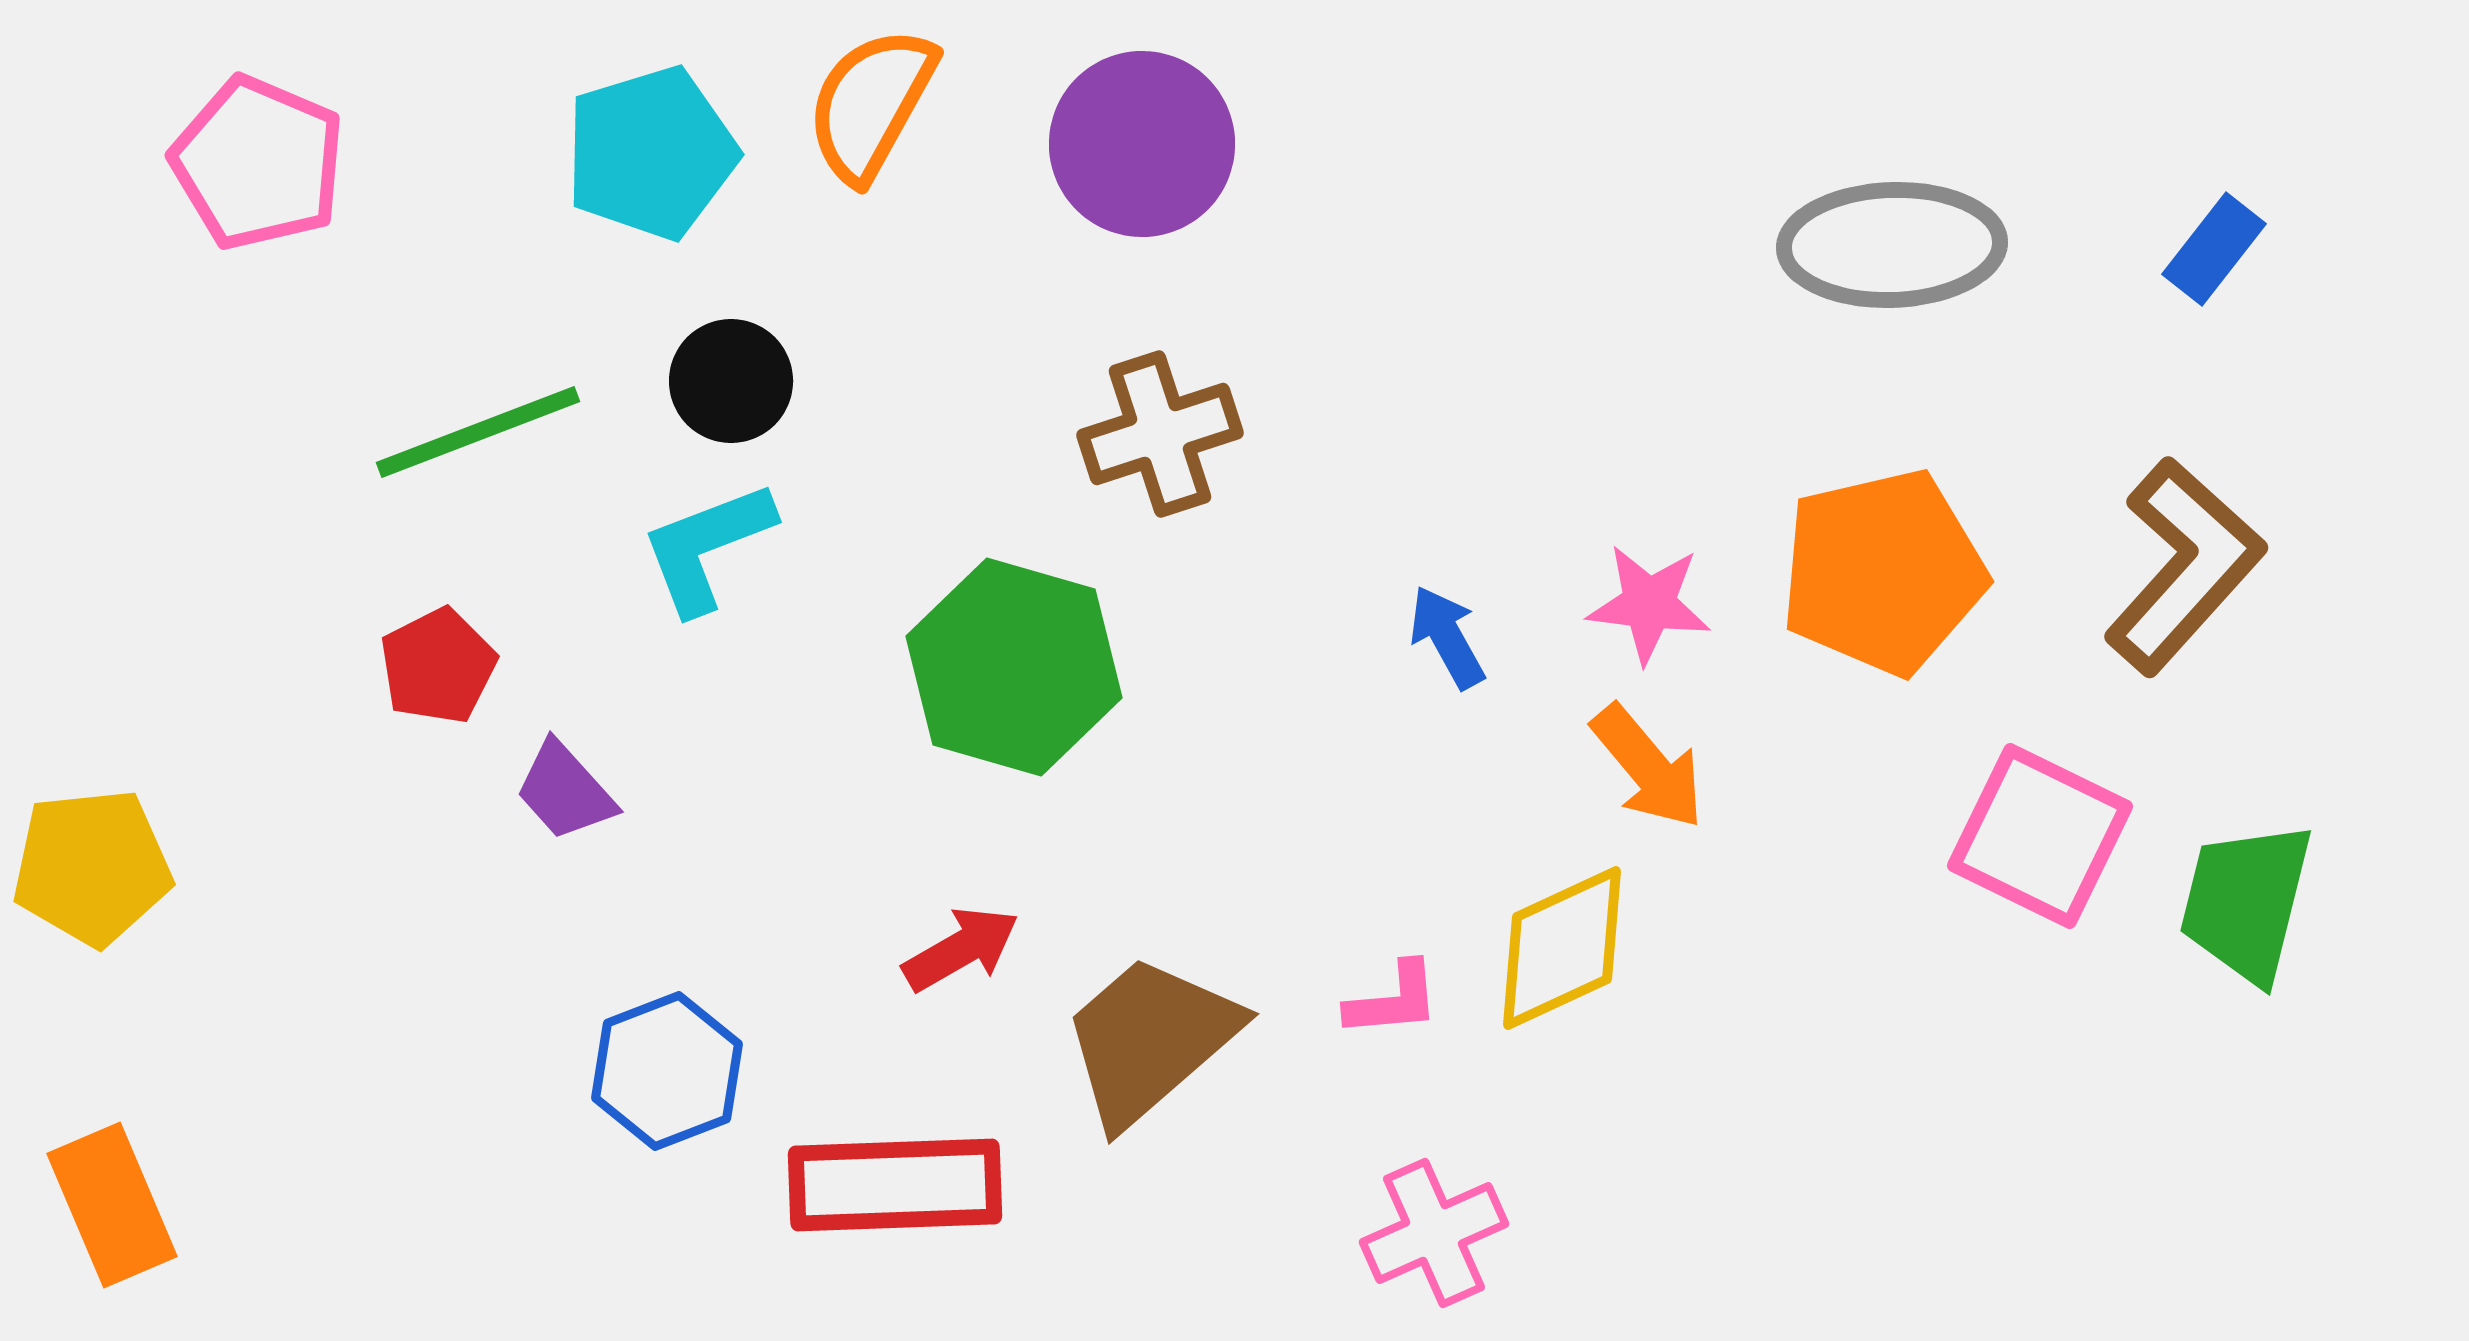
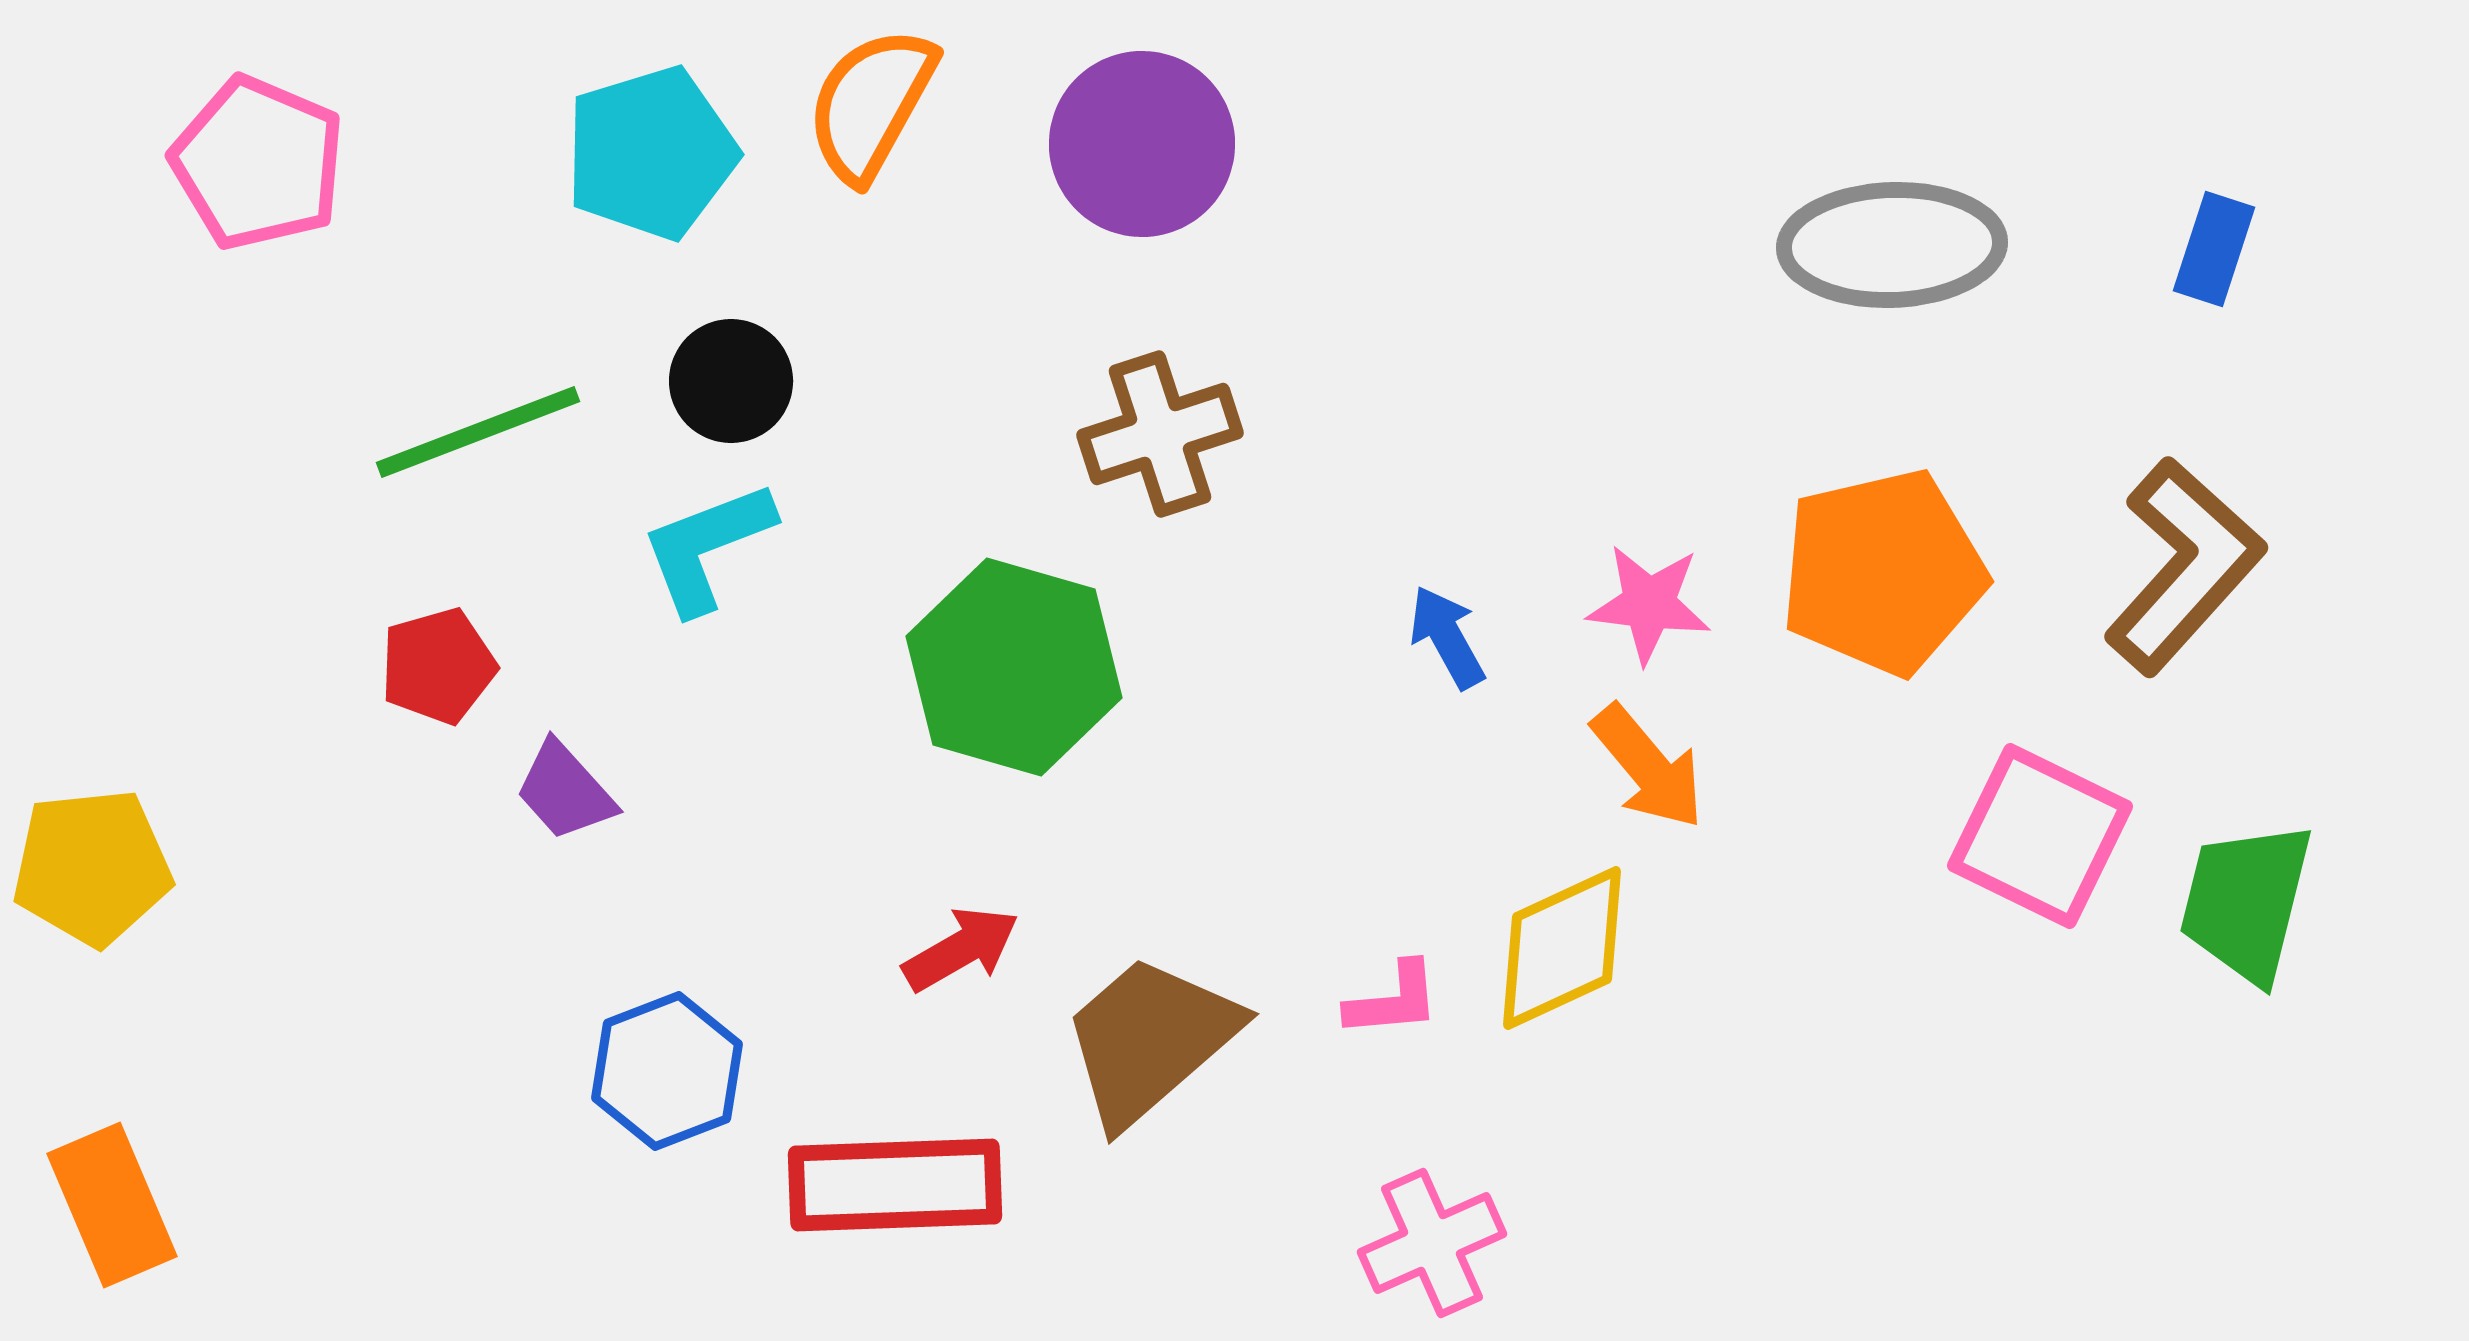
blue rectangle: rotated 20 degrees counterclockwise
red pentagon: rotated 11 degrees clockwise
pink cross: moved 2 px left, 10 px down
